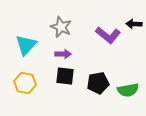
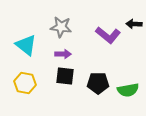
gray star: rotated 15 degrees counterclockwise
cyan triangle: rotated 35 degrees counterclockwise
black pentagon: rotated 10 degrees clockwise
